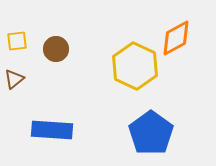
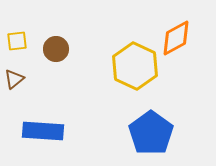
blue rectangle: moved 9 px left, 1 px down
